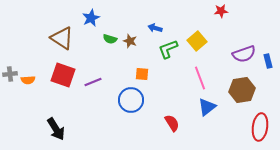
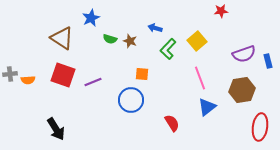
green L-shape: rotated 25 degrees counterclockwise
